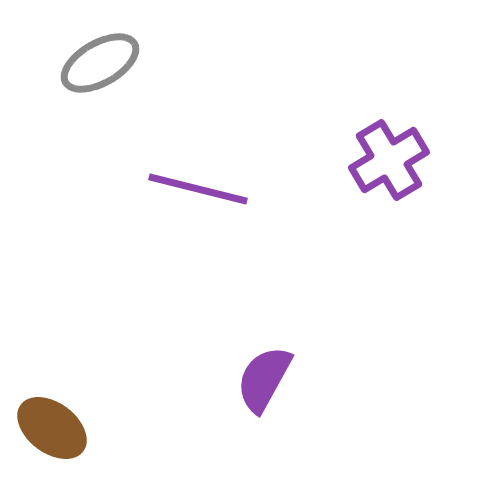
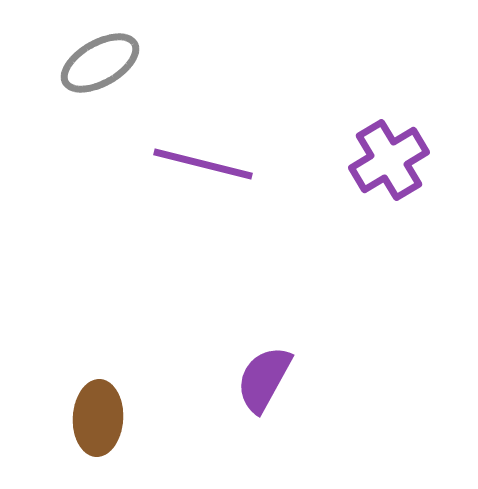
purple line: moved 5 px right, 25 px up
brown ellipse: moved 46 px right, 10 px up; rotated 56 degrees clockwise
